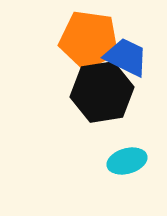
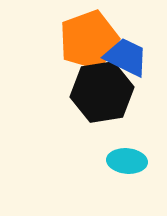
orange pentagon: rotated 28 degrees counterclockwise
cyan ellipse: rotated 21 degrees clockwise
